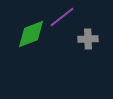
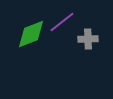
purple line: moved 5 px down
